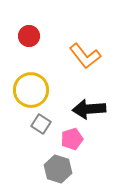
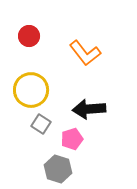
orange L-shape: moved 3 px up
